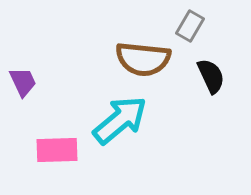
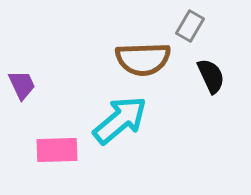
brown semicircle: rotated 8 degrees counterclockwise
purple trapezoid: moved 1 px left, 3 px down
